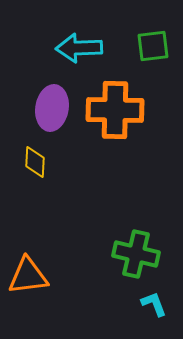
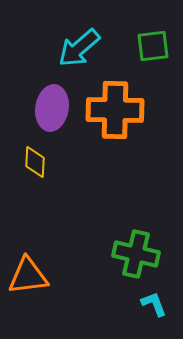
cyan arrow: rotated 39 degrees counterclockwise
